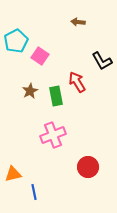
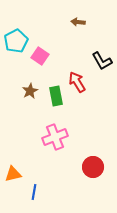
pink cross: moved 2 px right, 2 px down
red circle: moved 5 px right
blue line: rotated 21 degrees clockwise
